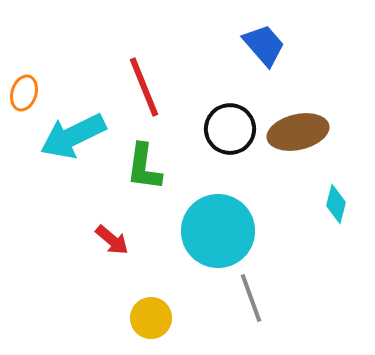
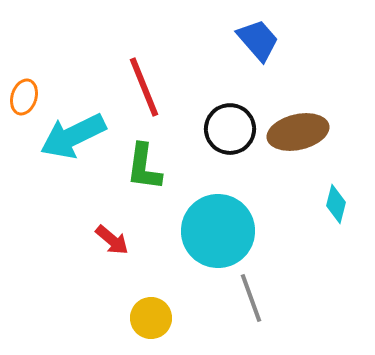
blue trapezoid: moved 6 px left, 5 px up
orange ellipse: moved 4 px down
